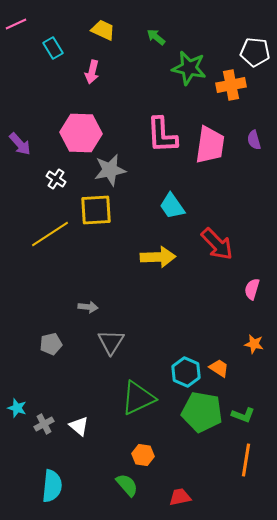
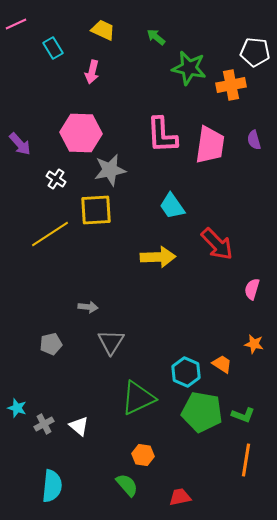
orange trapezoid: moved 3 px right, 4 px up
